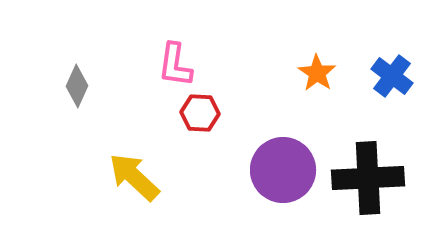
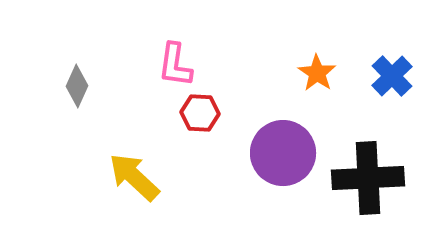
blue cross: rotated 9 degrees clockwise
purple circle: moved 17 px up
